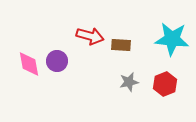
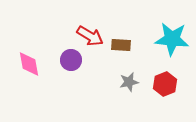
red arrow: rotated 16 degrees clockwise
purple circle: moved 14 px right, 1 px up
